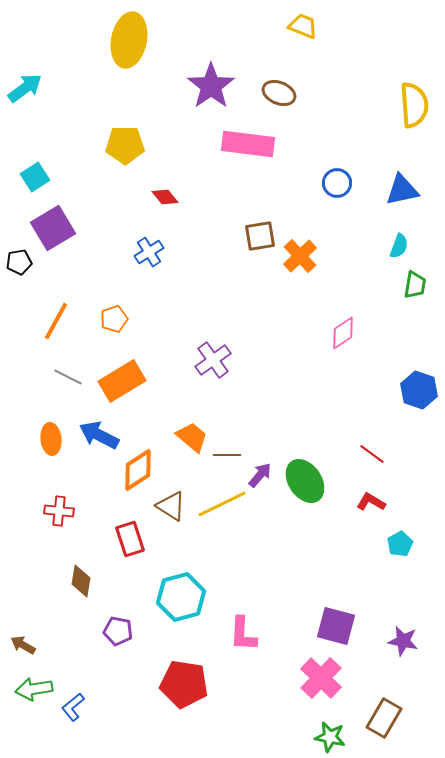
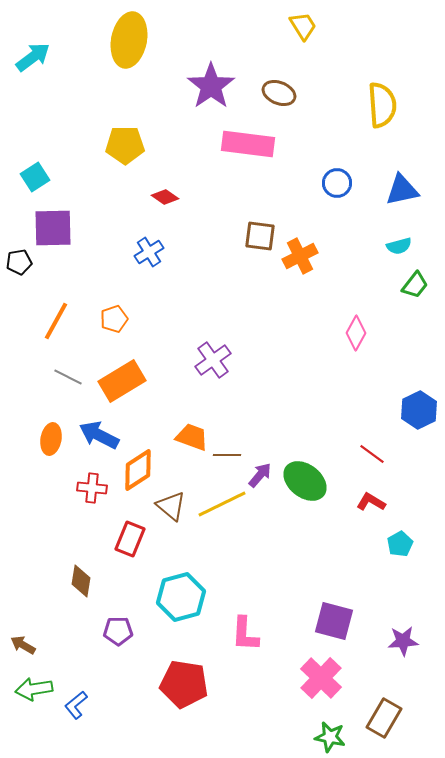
yellow trapezoid at (303, 26): rotated 36 degrees clockwise
cyan arrow at (25, 88): moved 8 px right, 31 px up
yellow semicircle at (414, 105): moved 32 px left
red diamond at (165, 197): rotated 16 degrees counterclockwise
purple square at (53, 228): rotated 30 degrees clockwise
brown square at (260, 236): rotated 16 degrees clockwise
cyan semicircle at (399, 246): rotated 55 degrees clockwise
orange cross at (300, 256): rotated 16 degrees clockwise
green trapezoid at (415, 285): rotated 28 degrees clockwise
pink diamond at (343, 333): moved 13 px right; rotated 28 degrees counterclockwise
blue hexagon at (419, 390): moved 20 px down; rotated 15 degrees clockwise
orange trapezoid at (192, 437): rotated 20 degrees counterclockwise
orange ellipse at (51, 439): rotated 16 degrees clockwise
green ellipse at (305, 481): rotated 18 degrees counterclockwise
brown triangle at (171, 506): rotated 8 degrees clockwise
red cross at (59, 511): moved 33 px right, 23 px up
red rectangle at (130, 539): rotated 40 degrees clockwise
purple square at (336, 626): moved 2 px left, 5 px up
purple pentagon at (118, 631): rotated 12 degrees counterclockwise
pink L-shape at (243, 634): moved 2 px right
purple star at (403, 641): rotated 16 degrees counterclockwise
blue L-shape at (73, 707): moved 3 px right, 2 px up
